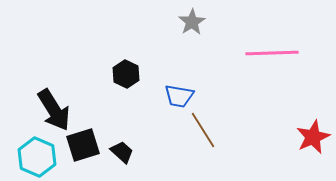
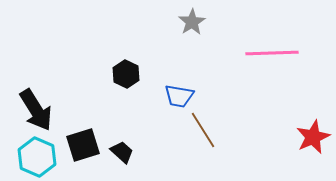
black arrow: moved 18 px left
